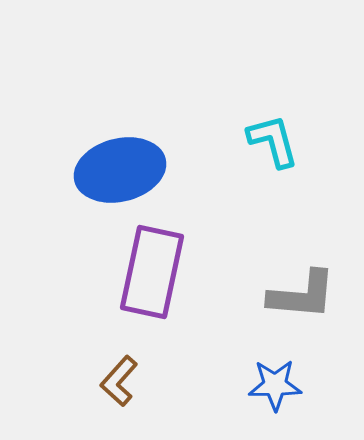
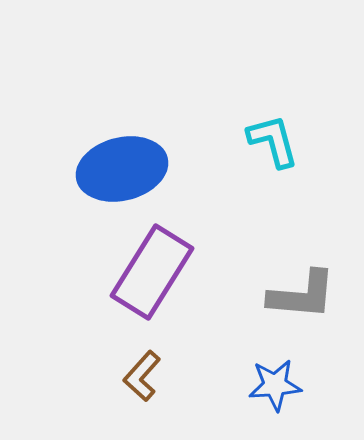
blue ellipse: moved 2 px right, 1 px up
purple rectangle: rotated 20 degrees clockwise
brown L-shape: moved 23 px right, 5 px up
blue star: rotated 4 degrees counterclockwise
